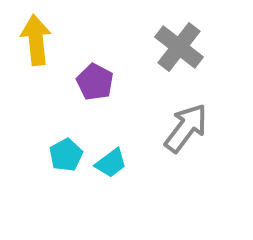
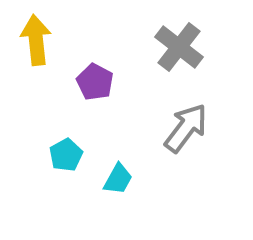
cyan trapezoid: moved 7 px right, 16 px down; rotated 24 degrees counterclockwise
